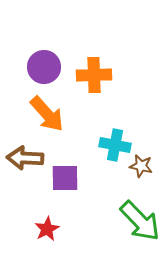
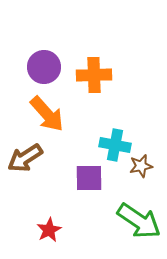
brown arrow: rotated 36 degrees counterclockwise
brown star: rotated 25 degrees counterclockwise
purple square: moved 24 px right
green arrow: moved 1 px left; rotated 12 degrees counterclockwise
red star: moved 2 px right, 1 px down
